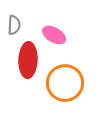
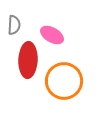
pink ellipse: moved 2 px left
orange circle: moved 1 px left, 2 px up
